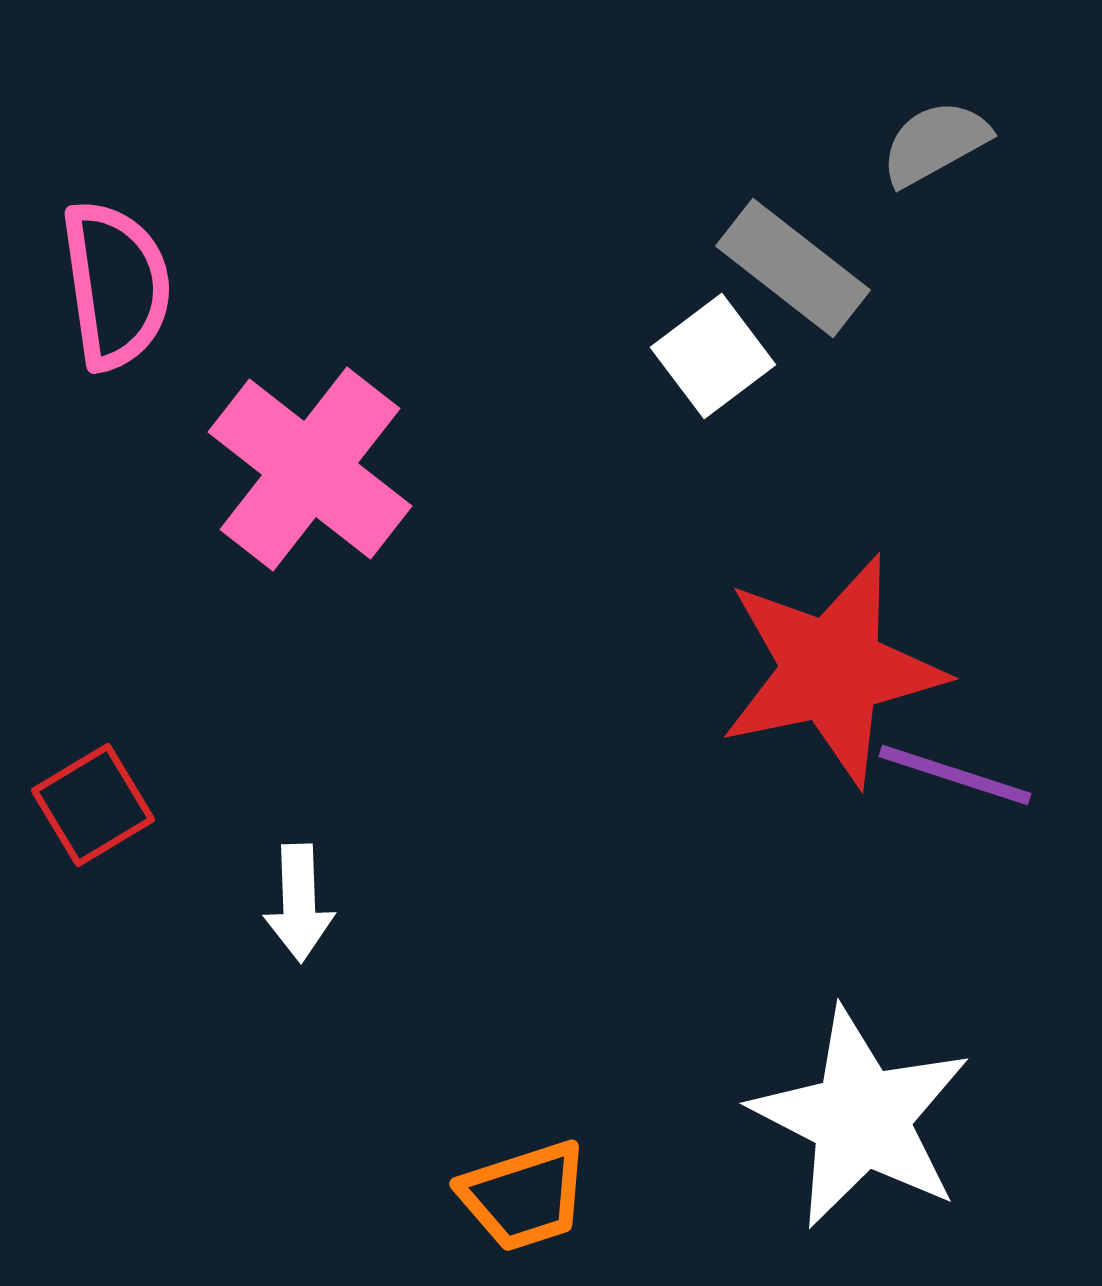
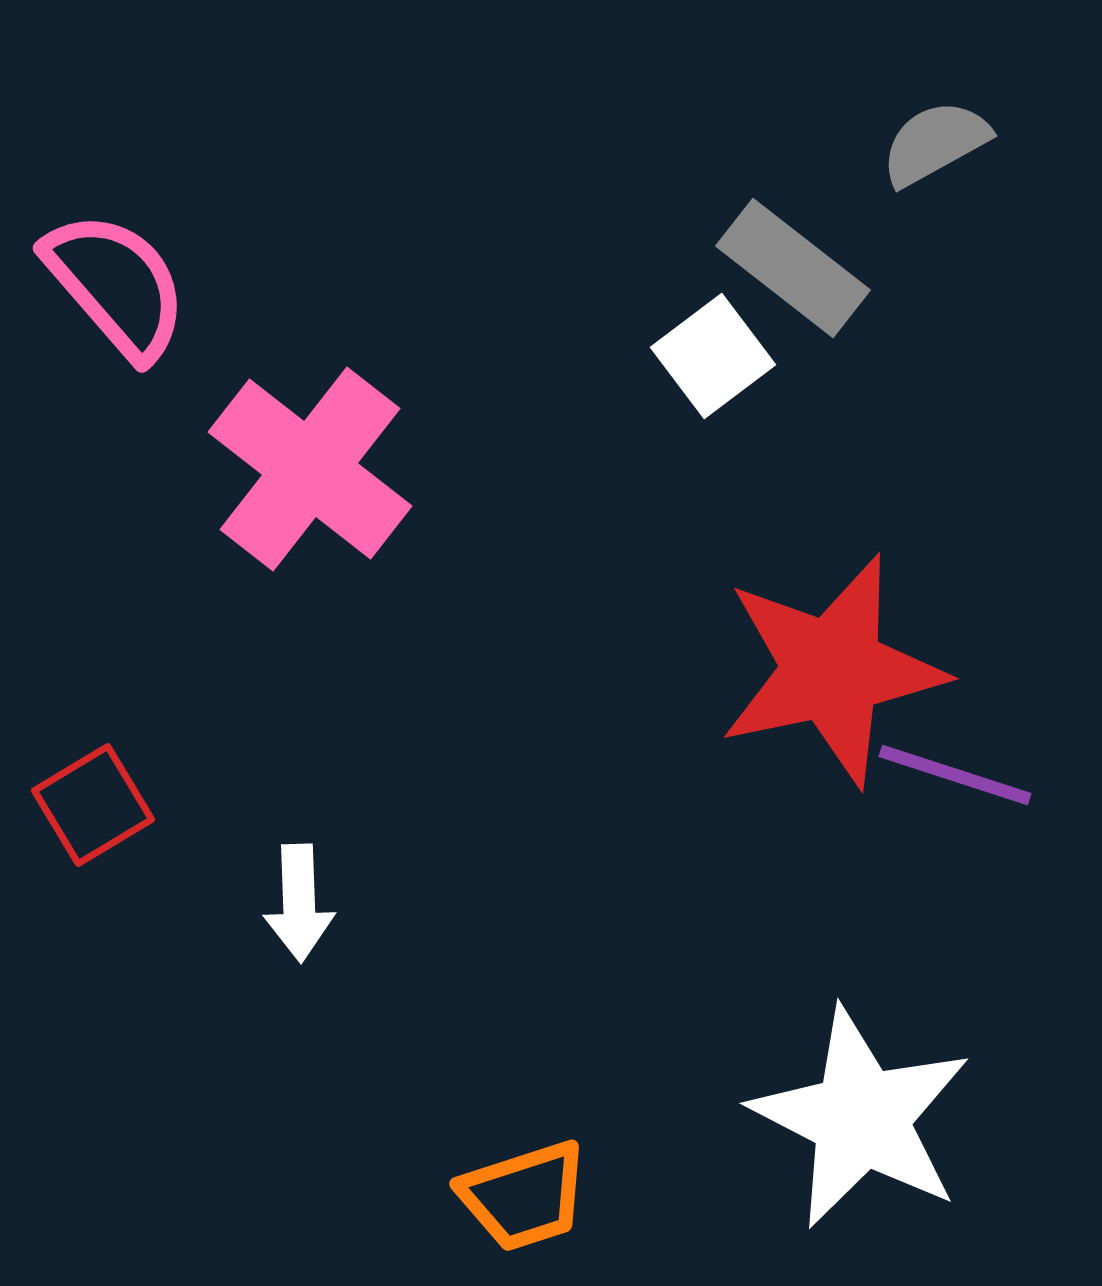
pink semicircle: rotated 33 degrees counterclockwise
